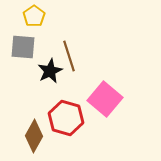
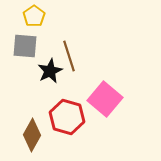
gray square: moved 2 px right, 1 px up
red hexagon: moved 1 px right, 1 px up
brown diamond: moved 2 px left, 1 px up
